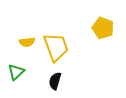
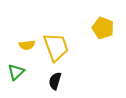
yellow semicircle: moved 3 px down
